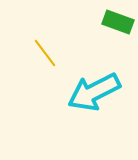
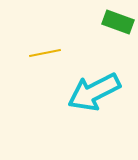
yellow line: rotated 64 degrees counterclockwise
